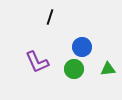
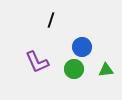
black line: moved 1 px right, 3 px down
green triangle: moved 2 px left, 1 px down
